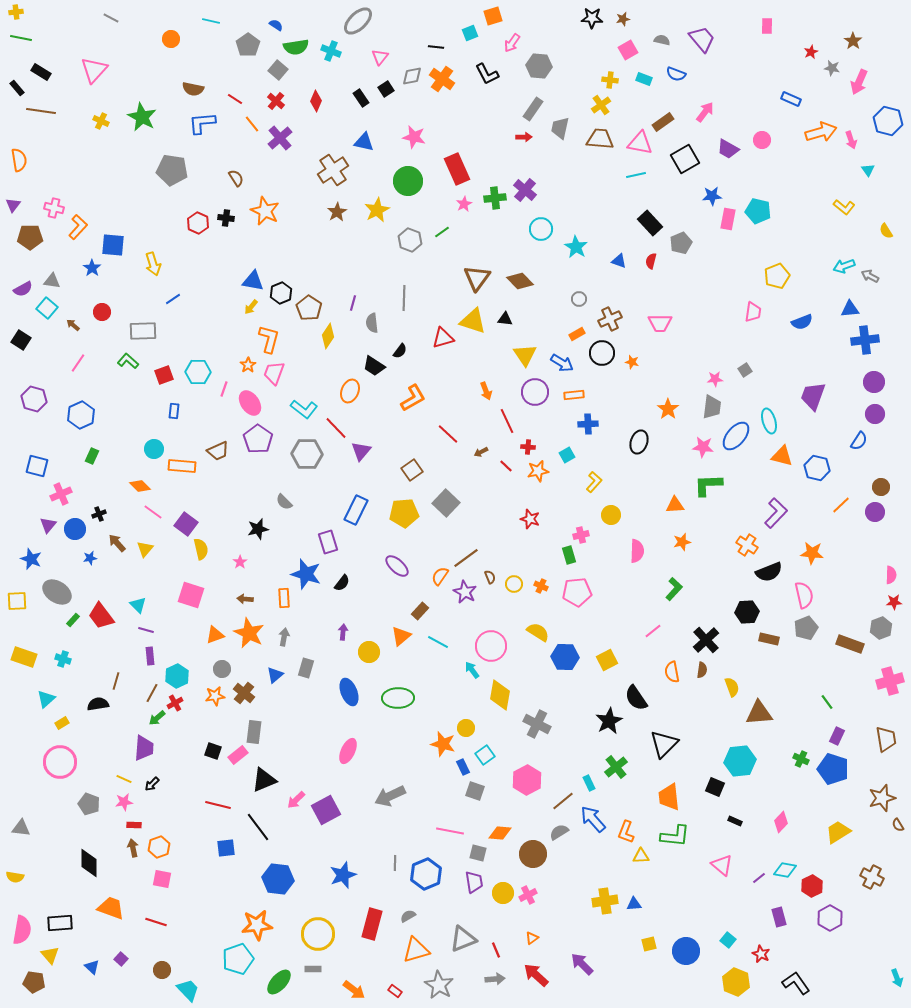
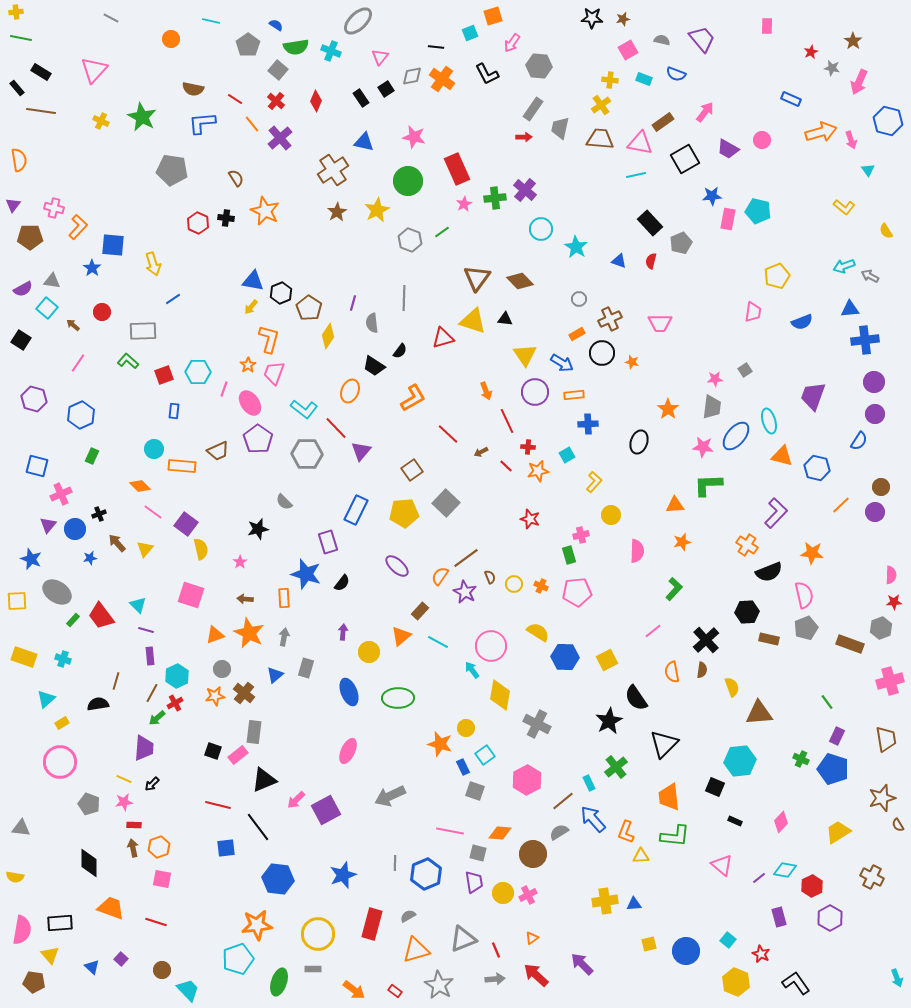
orange star at (443, 744): moved 3 px left
green ellipse at (279, 982): rotated 24 degrees counterclockwise
